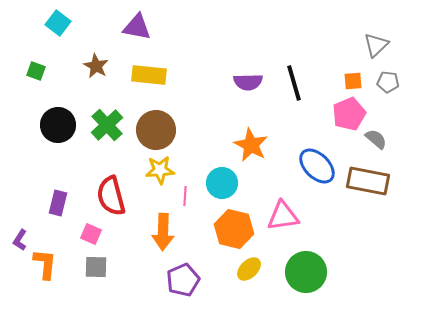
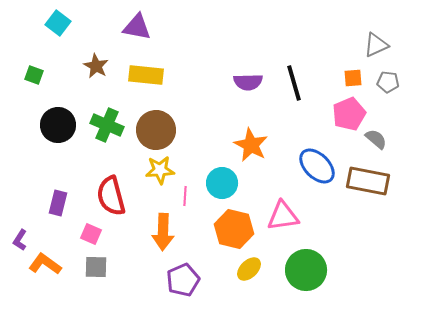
gray triangle: rotated 20 degrees clockwise
green square: moved 2 px left, 4 px down
yellow rectangle: moved 3 px left
orange square: moved 3 px up
green cross: rotated 24 degrees counterclockwise
orange L-shape: rotated 60 degrees counterclockwise
green circle: moved 2 px up
